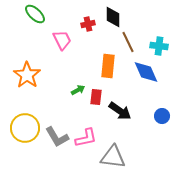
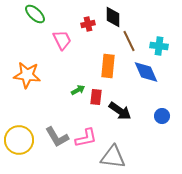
brown line: moved 1 px right, 1 px up
orange star: rotated 28 degrees counterclockwise
yellow circle: moved 6 px left, 12 px down
